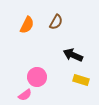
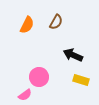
pink circle: moved 2 px right
